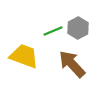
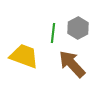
green line: moved 2 px down; rotated 60 degrees counterclockwise
